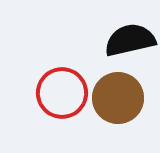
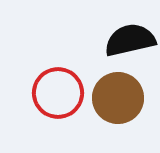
red circle: moved 4 px left
